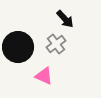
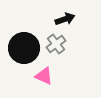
black arrow: rotated 66 degrees counterclockwise
black circle: moved 6 px right, 1 px down
